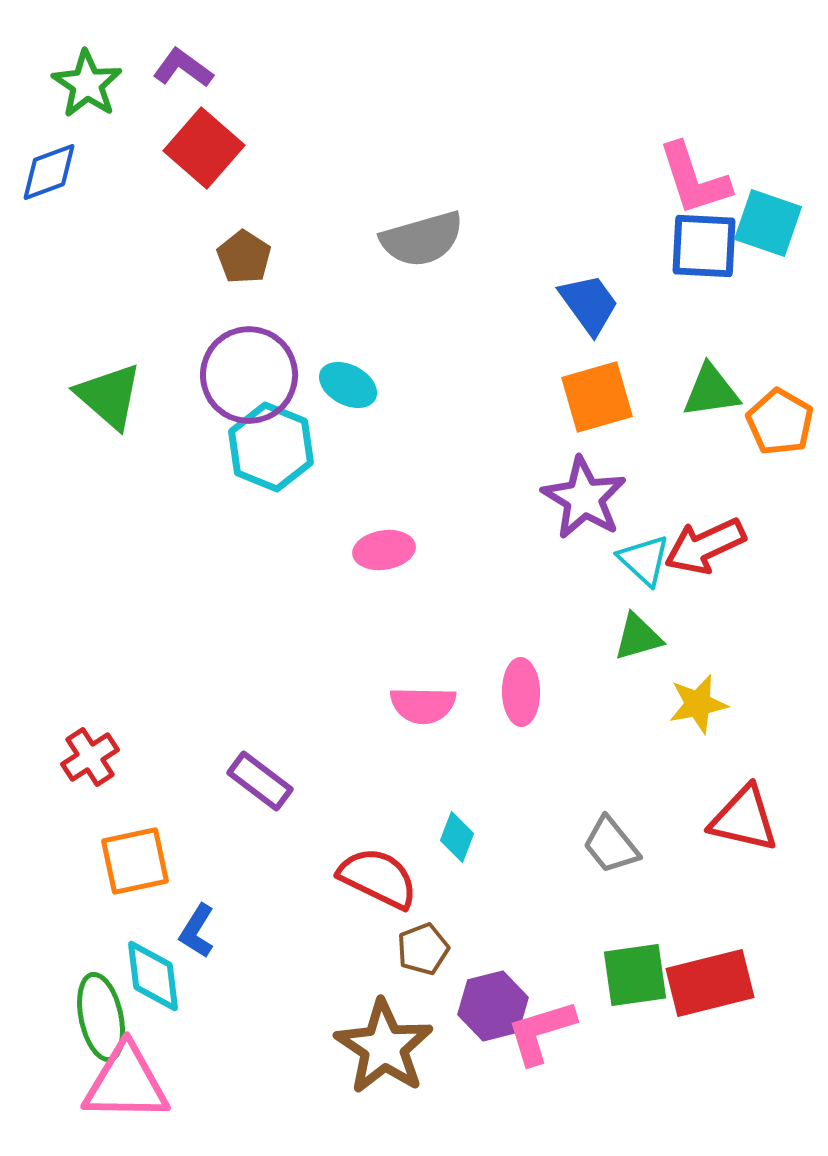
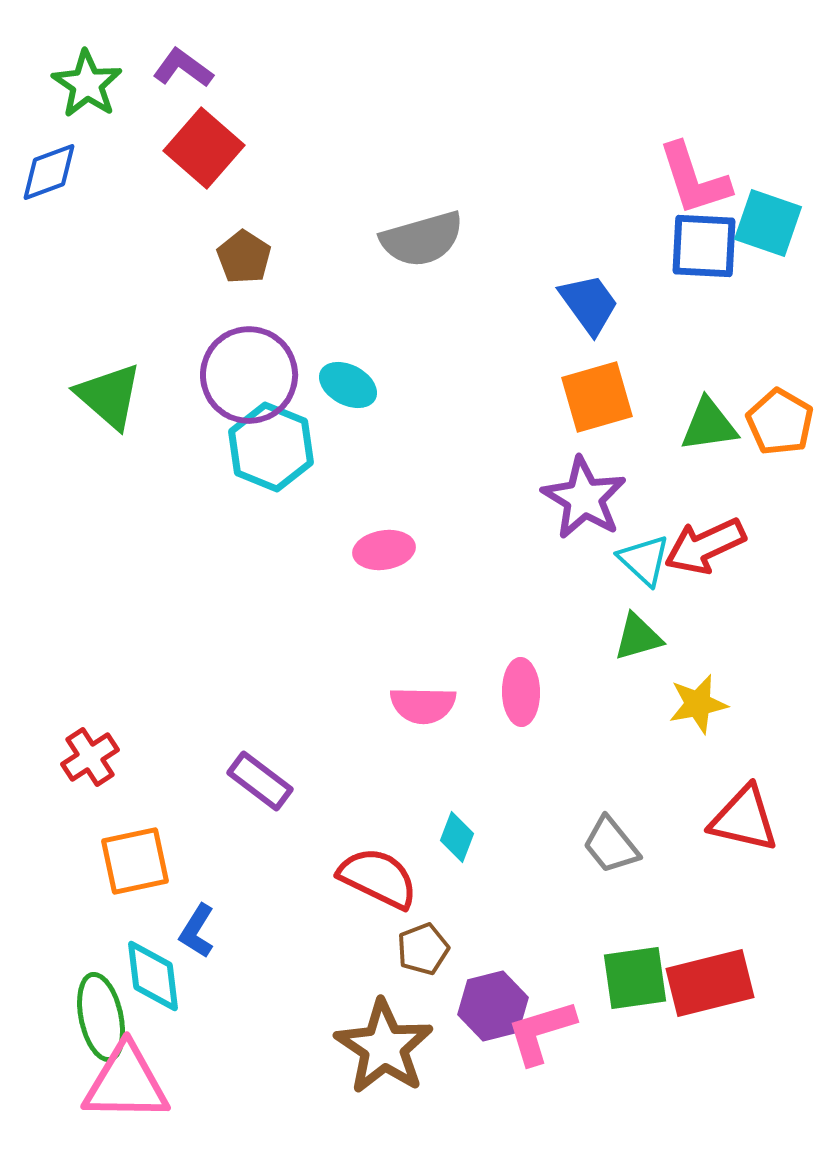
green triangle at (711, 391): moved 2 px left, 34 px down
green square at (635, 975): moved 3 px down
